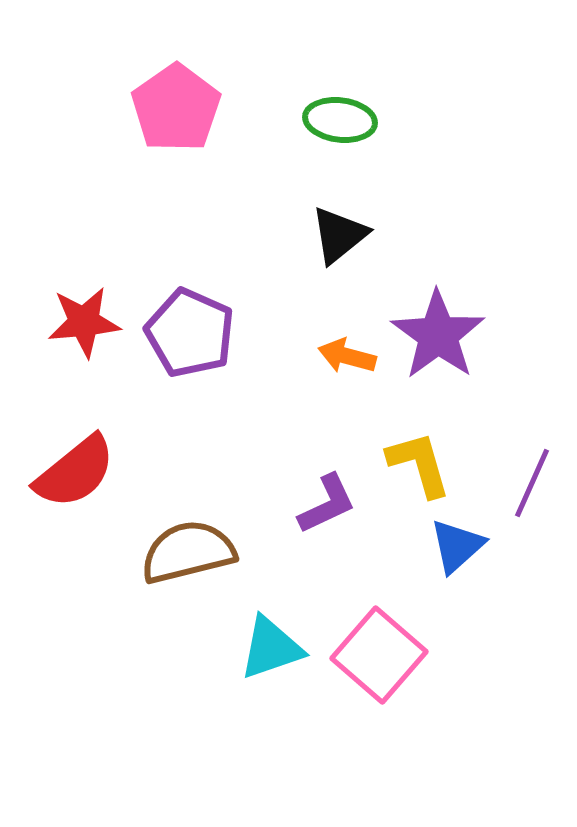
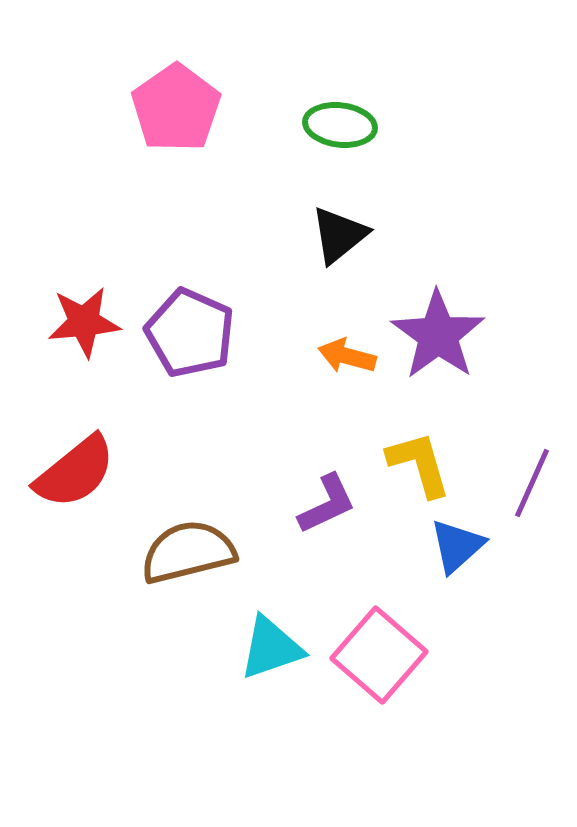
green ellipse: moved 5 px down
